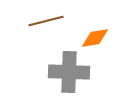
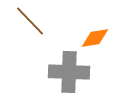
brown line: moved 16 px left; rotated 60 degrees clockwise
